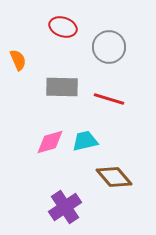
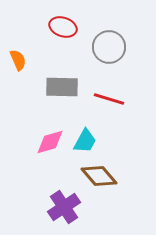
cyan trapezoid: rotated 132 degrees clockwise
brown diamond: moved 15 px left, 1 px up
purple cross: moved 1 px left
